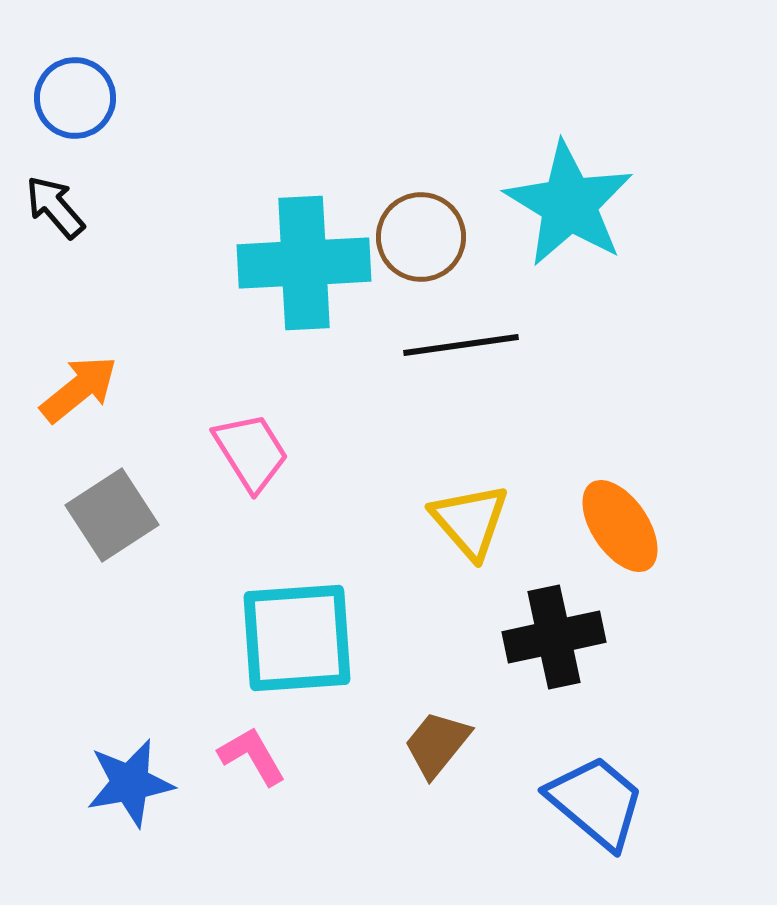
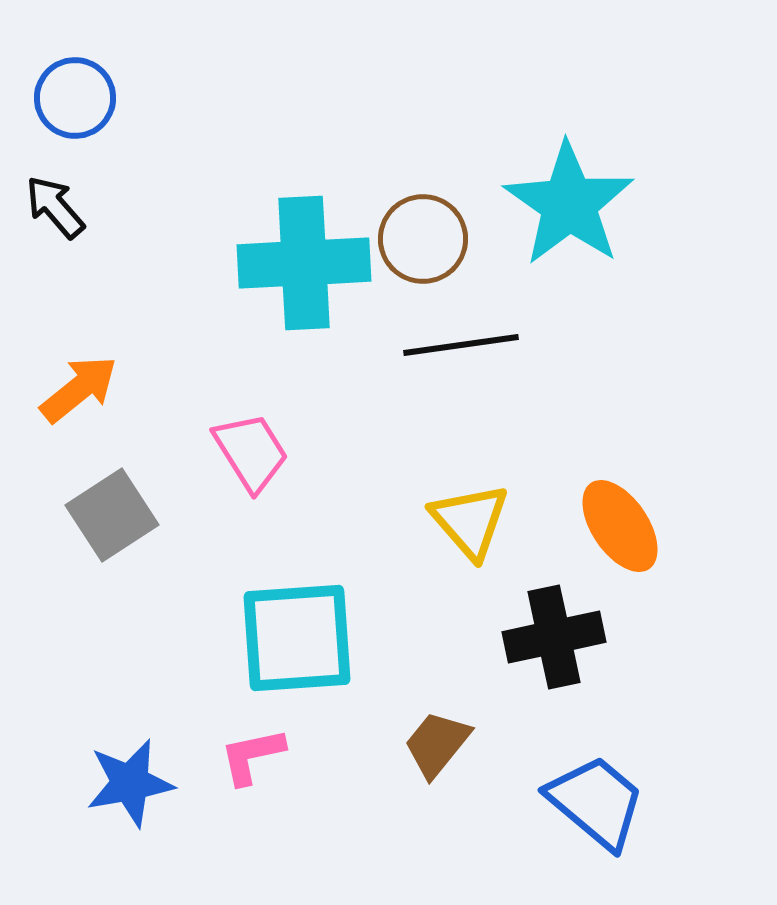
cyan star: rotated 4 degrees clockwise
brown circle: moved 2 px right, 2 px down
pink L-shape: rotated 72 degrees counterclockwise
